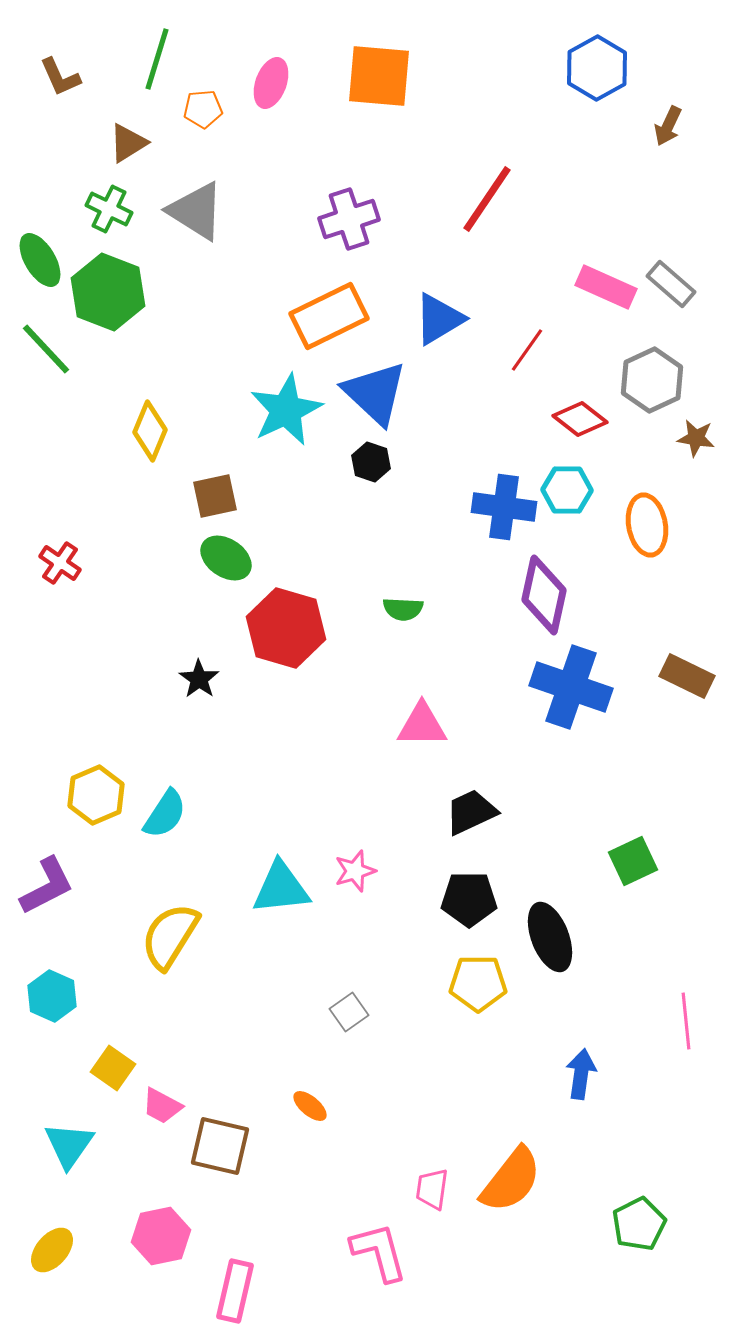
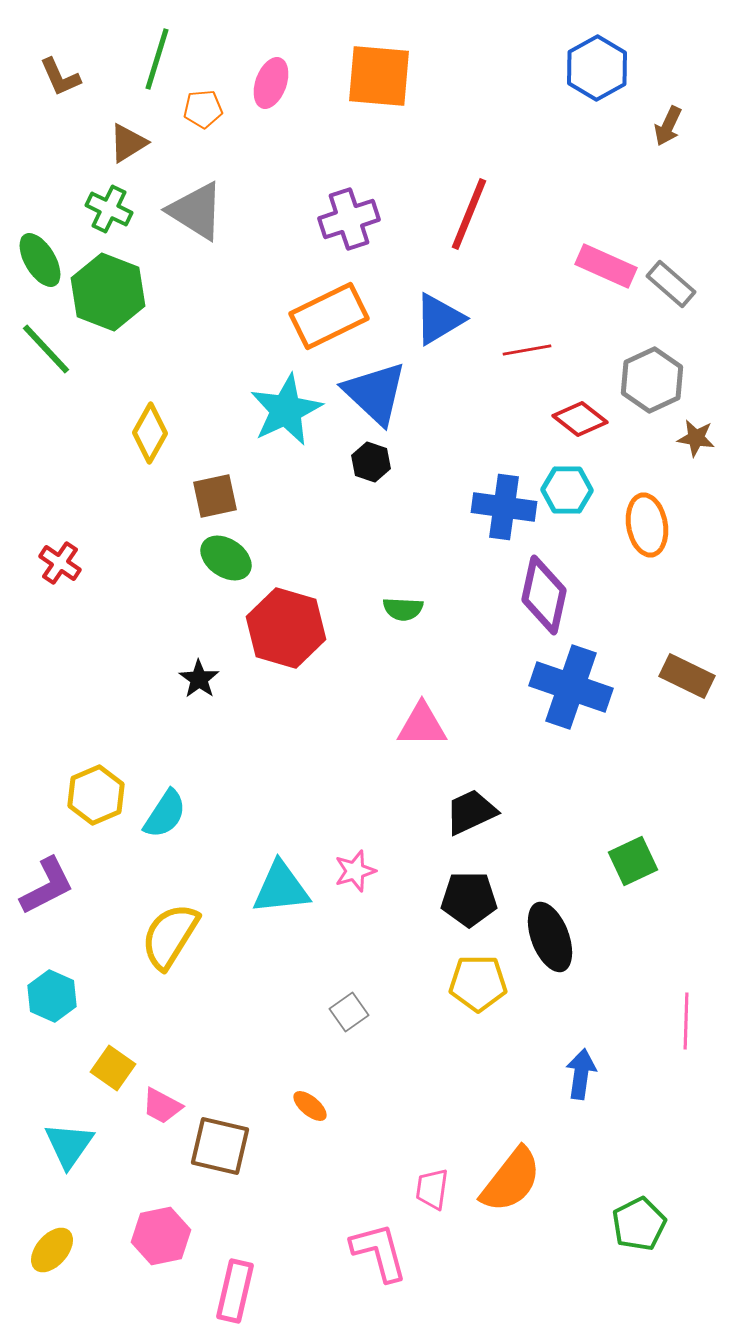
red line at (487, 199): moved 18 px left, 15 px down; rotated 12 degrees counterclockwise
pink rectangle at (606, 287): moved 21 px up
red line at (527, 350): rotated 45 degrees clockwise
yellow diamond at (150, 431): moved 2 px down; rotated 6 degrees clockwise
pink line at (686, 1021): rotated 8 degrees clockwise
